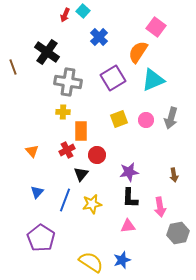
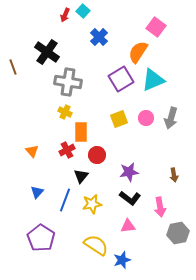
purple square: moved 8 px right, 1 px down
yellow cross: moved 2 px right; rotated 24 degrees clockwise
pink circle: moved 2 px up
orange rectangle: moved 1 px down
black triangle: moved 2 px down
black L-shape: rotated 55 degrees counterclockwise
yellow semicircle: moved 5 px right, 17 px up
